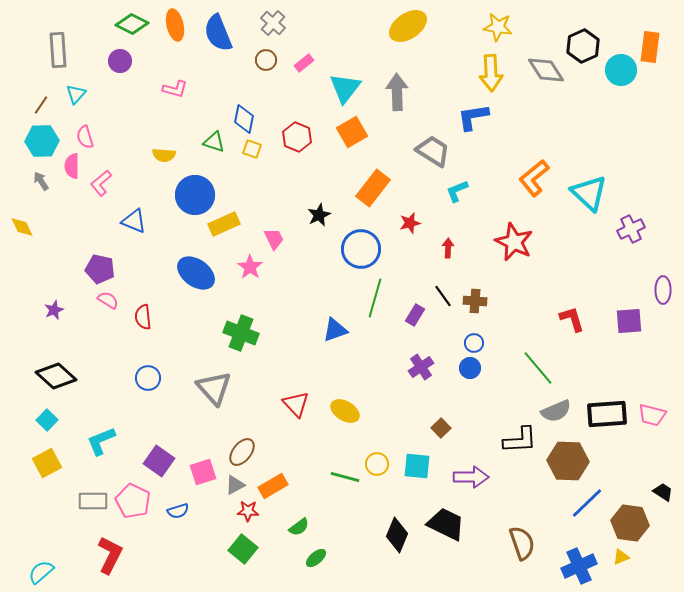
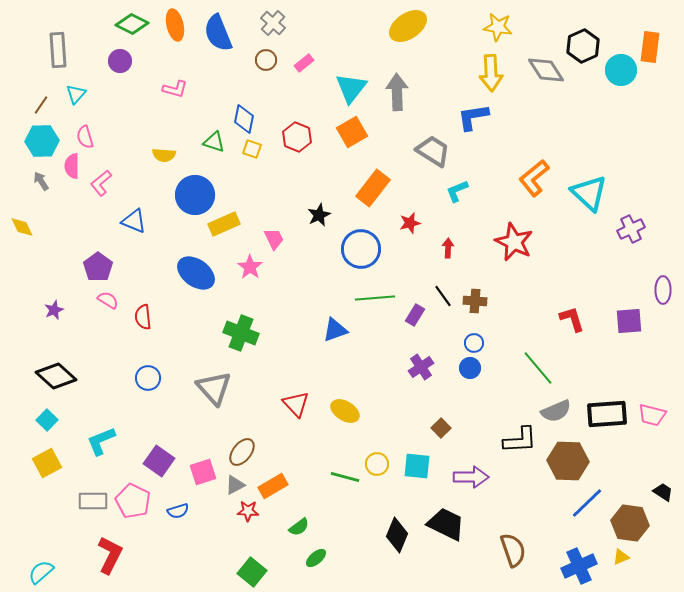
cyan triangle at (345, 88): moved 6 px right
purple pentagon at (100, 269): moved 2 px left, 2 px up; rotated 24 degrees clockwise
green line at (375, 298): rotated 69 degrees clockwise
brown semicircle at (522, 543): moved 9 px left, 7 px down
green square at (243, 549): moved 9 px right, 23 px down
